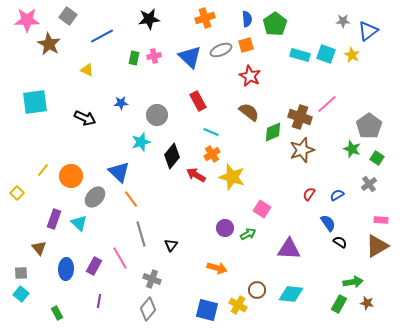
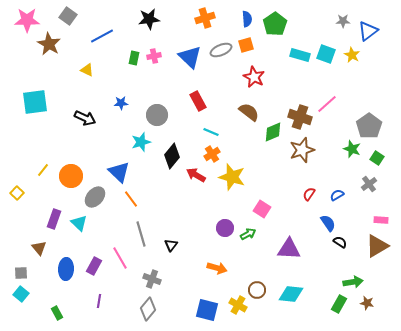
red star at (250, 76): moved 4 px right, 1 px down
